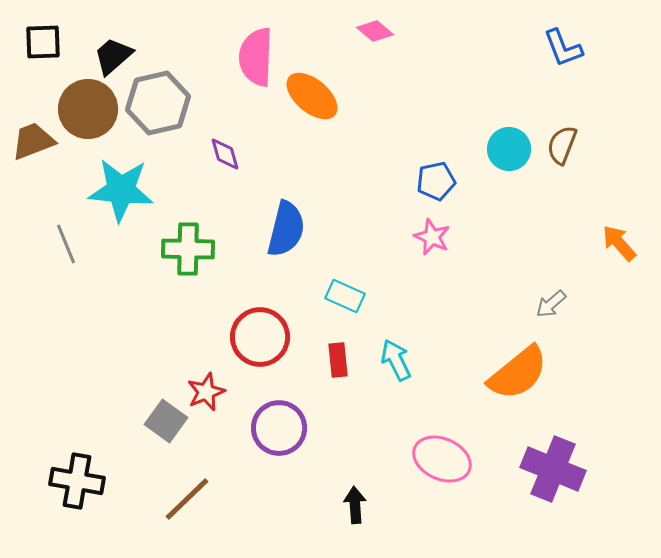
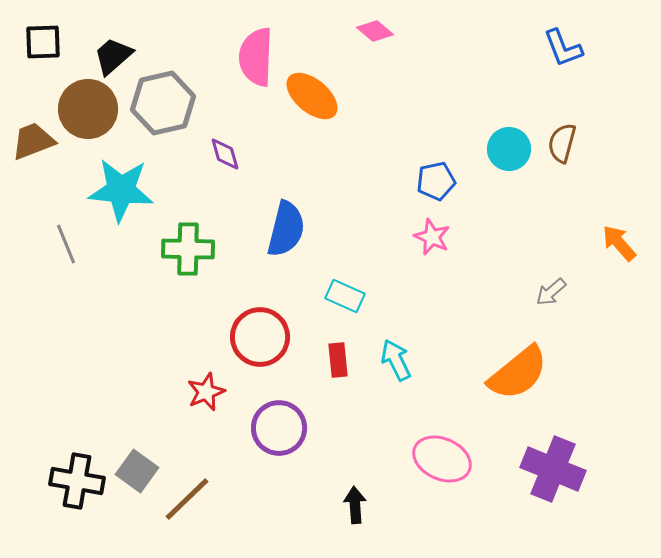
gray hexagon: moved 5 px right
brown semicircle: moved 2 px up; rotated 6 degrees counterclockwise
gray arrow: moved 12 px up
gray square: moved 29 px left, 50 px down
